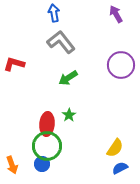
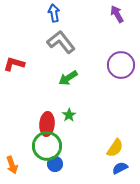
purple arrow: moved 1 px right
blue circle: moved 13 px right
